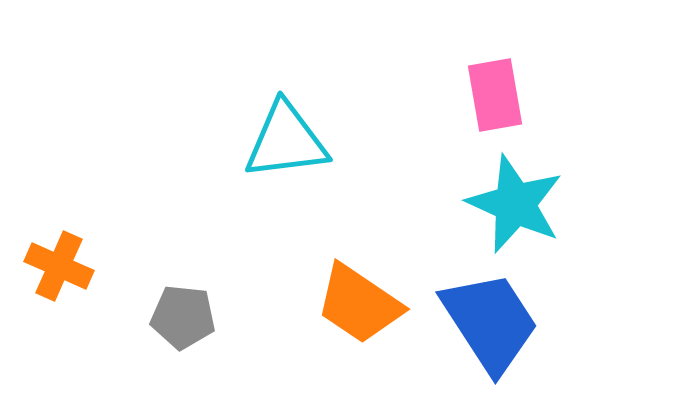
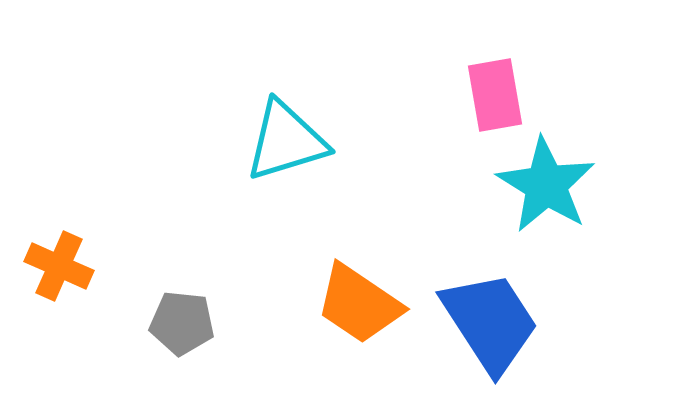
cyan triangle: rotated 10 degrees counterclockwise
cyan star: moved 31 px right, 19 px up; rotated 8 degrees clockwise
gray pentagon: moved 1 px left, 6 px down
